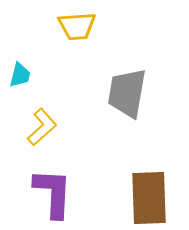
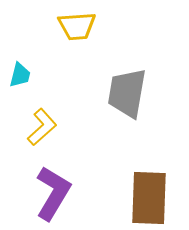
purple L-shape: rotated 28 degrees clockwise
brown rectangle: rotated 4 degrees clockwise
